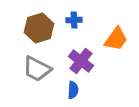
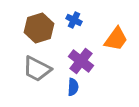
blue cross: rotated 28 degrees clockwise
blue semicircle: moved 3 px up
